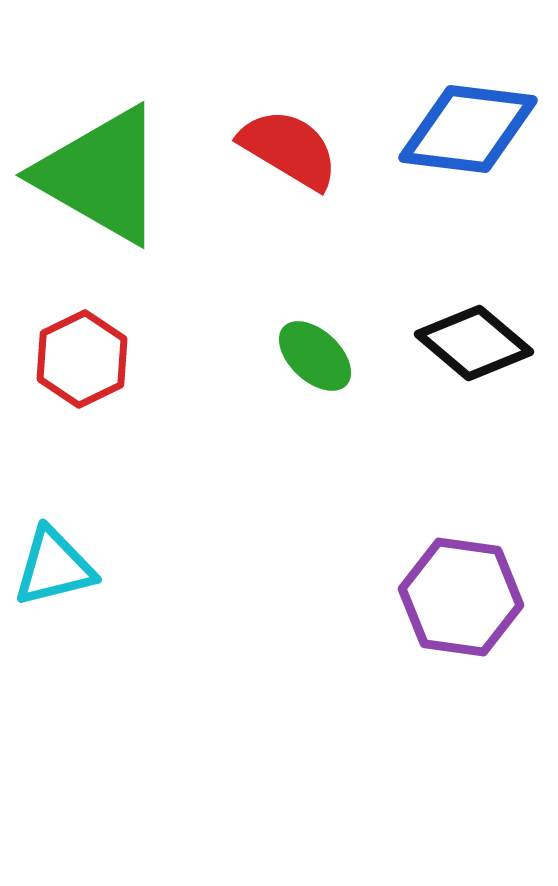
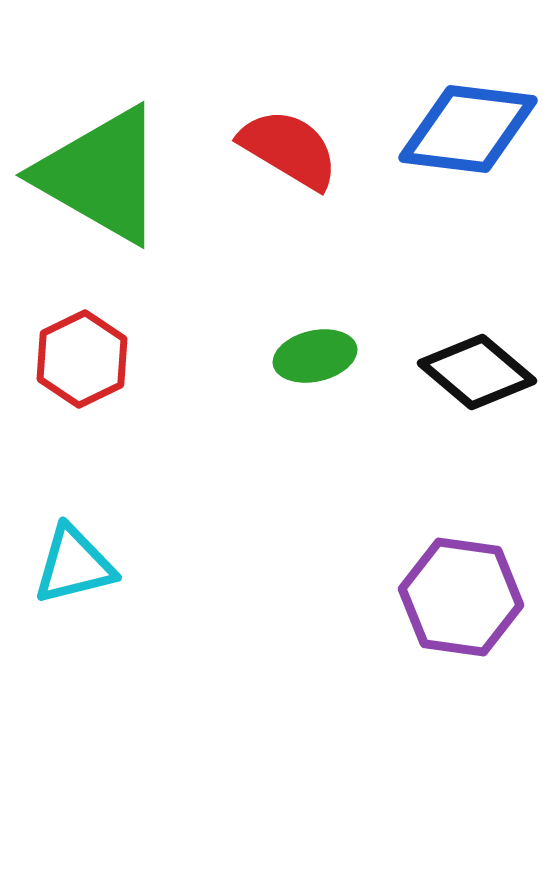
black diamond: moved 3 px right, 29 px down
green ellipse: rotated 56 degrees counterclockwise
cyan triangle: moved 20 px right, 2 px up
